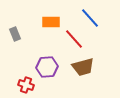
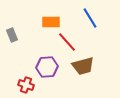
blue line: rotated 10 degrees clockwise
gray rectangle: moved 3 px left, 1 px down
red line: moved 7 px left, 3 px down
brown trapezoid: moved 1 px up
